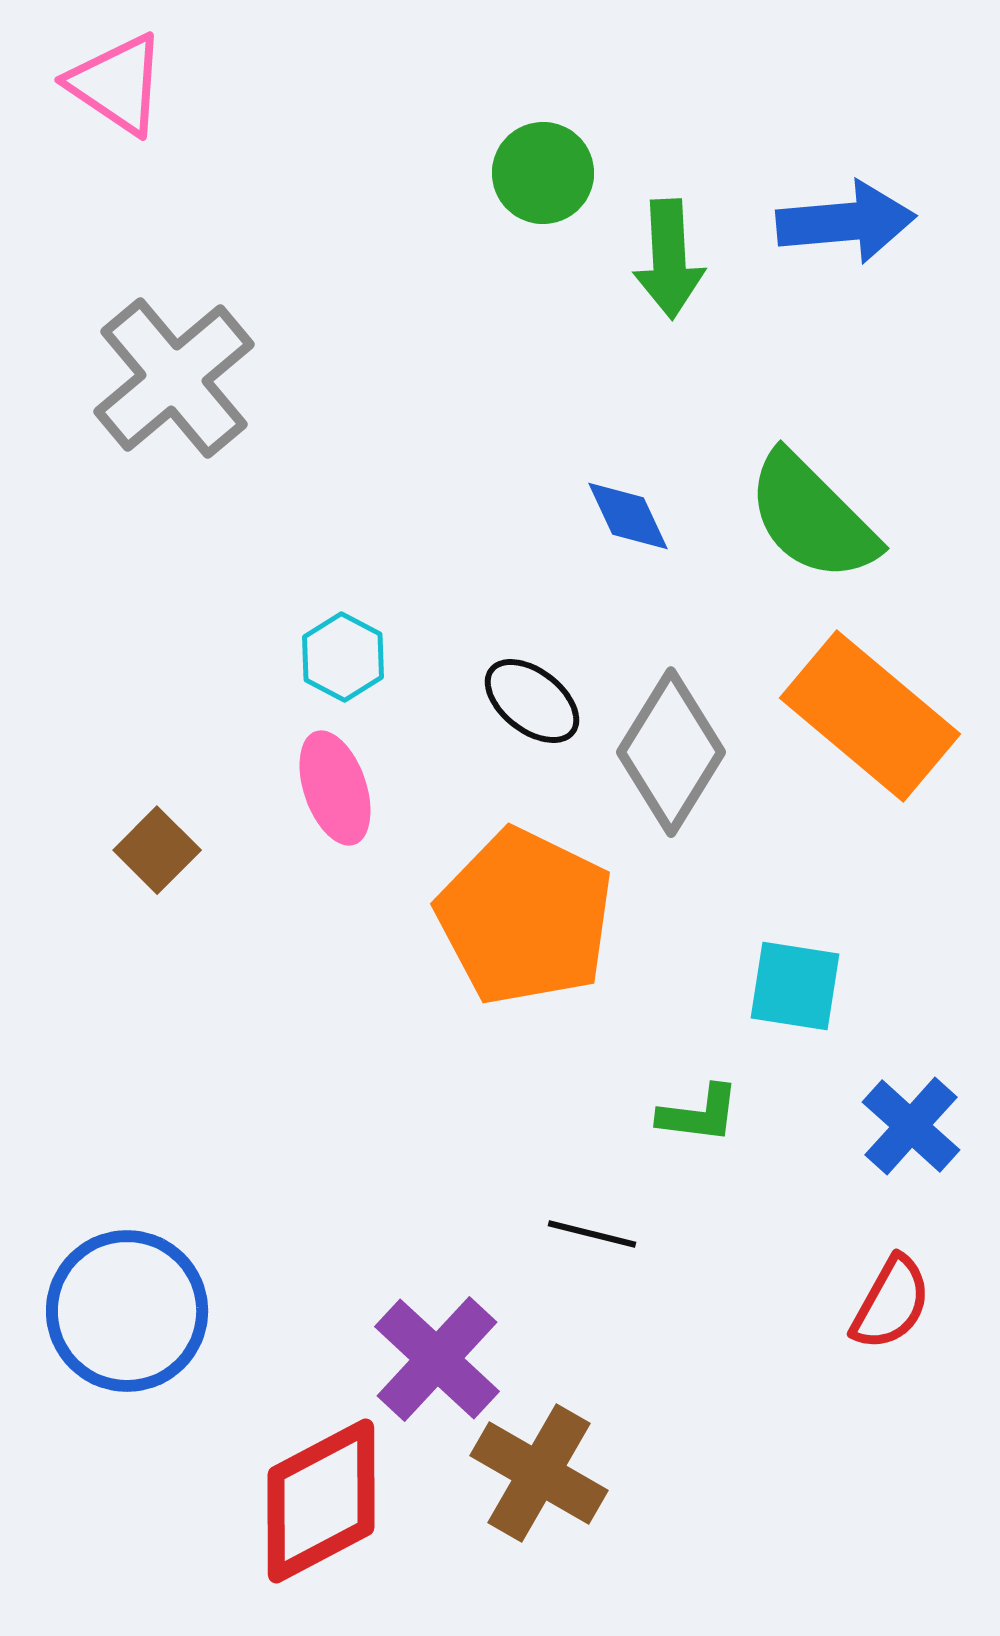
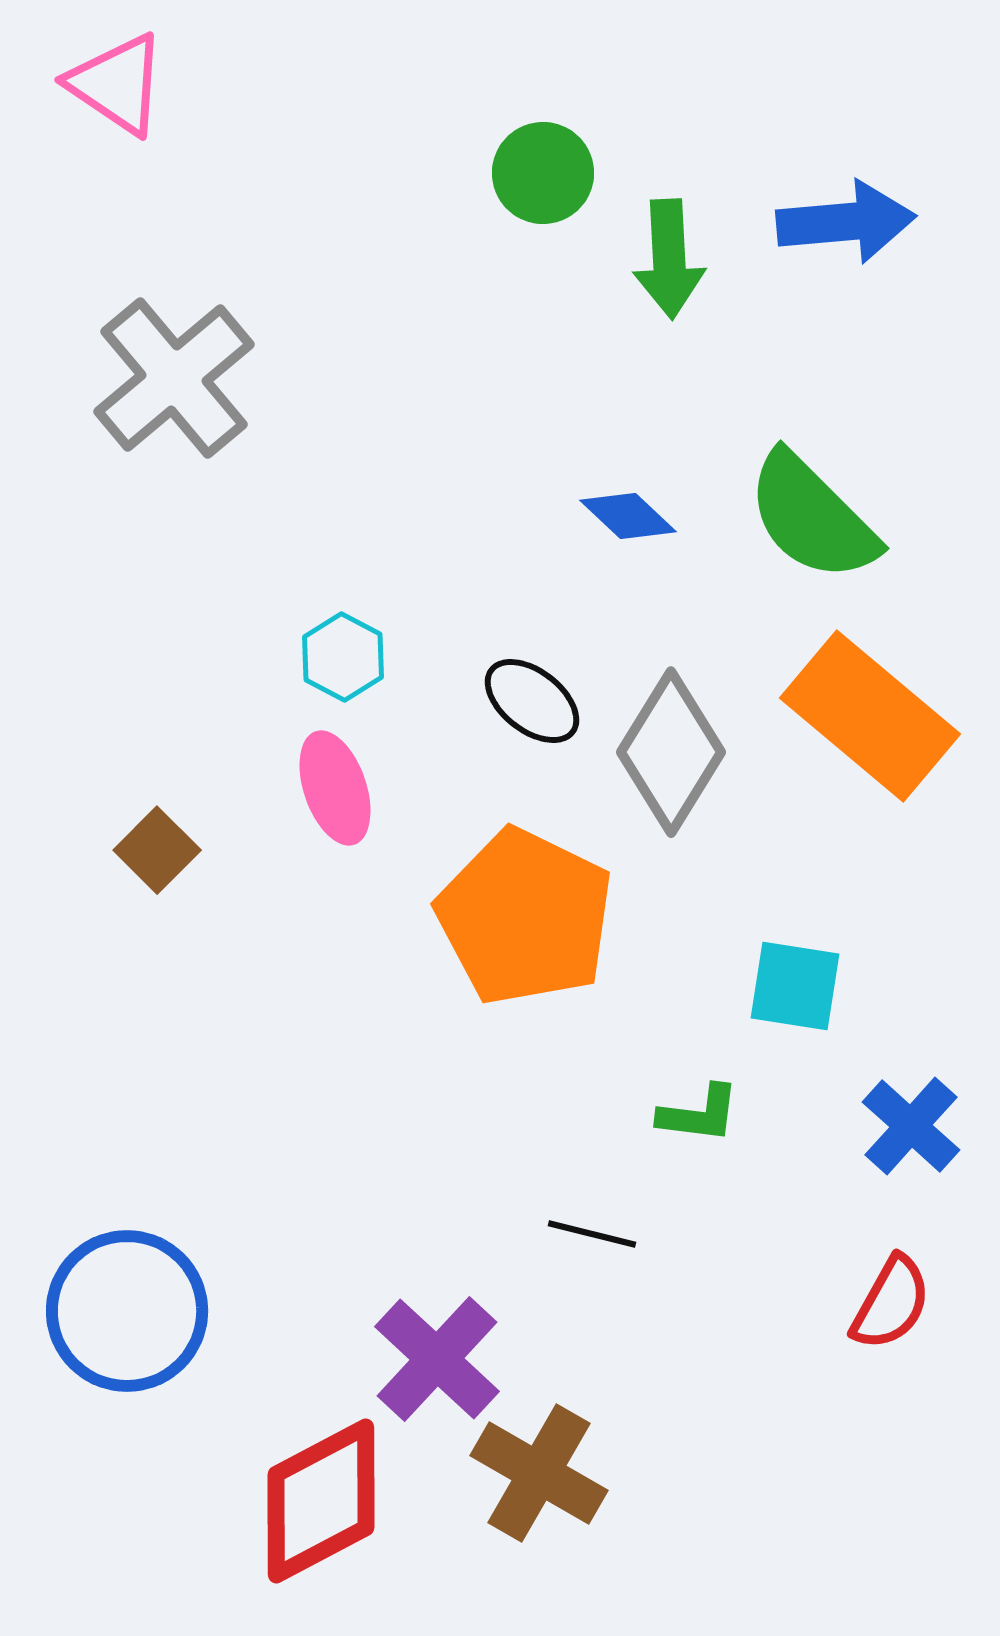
blue diamond: rotated 22 degrees counterclockwise
